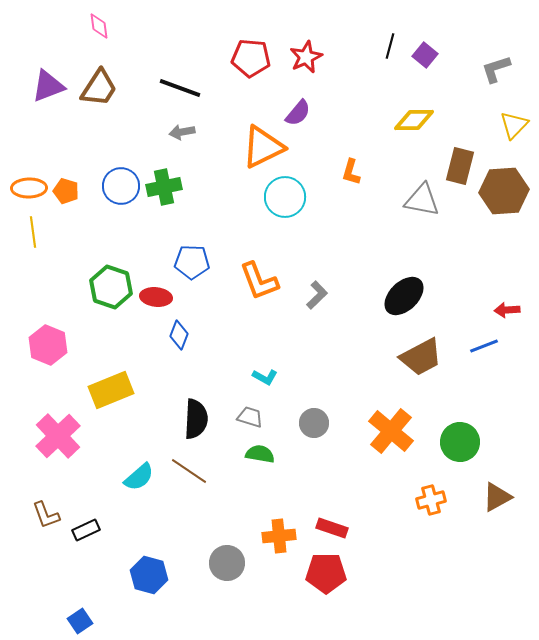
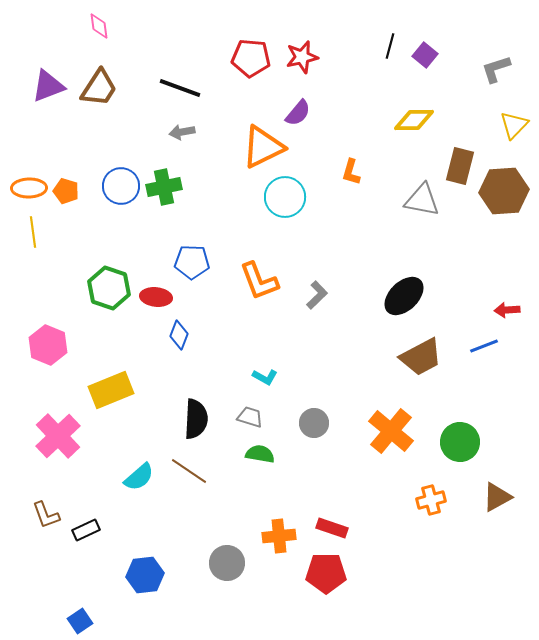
red star at (306, 57): moved 4 px left; rotated 12 degrees clockwise
green hexagon at (111, 287): moved 2 px left, 1 px down
blue hexagon at (149, 575): moved 4 px left; rotated 21 degrees counterclockwise
